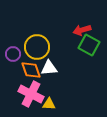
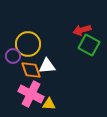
yellow circle: moved 9 px left, 3 px up
purple circle: moved 2 px down
white triangle: moved 2 px left, 2 px up
